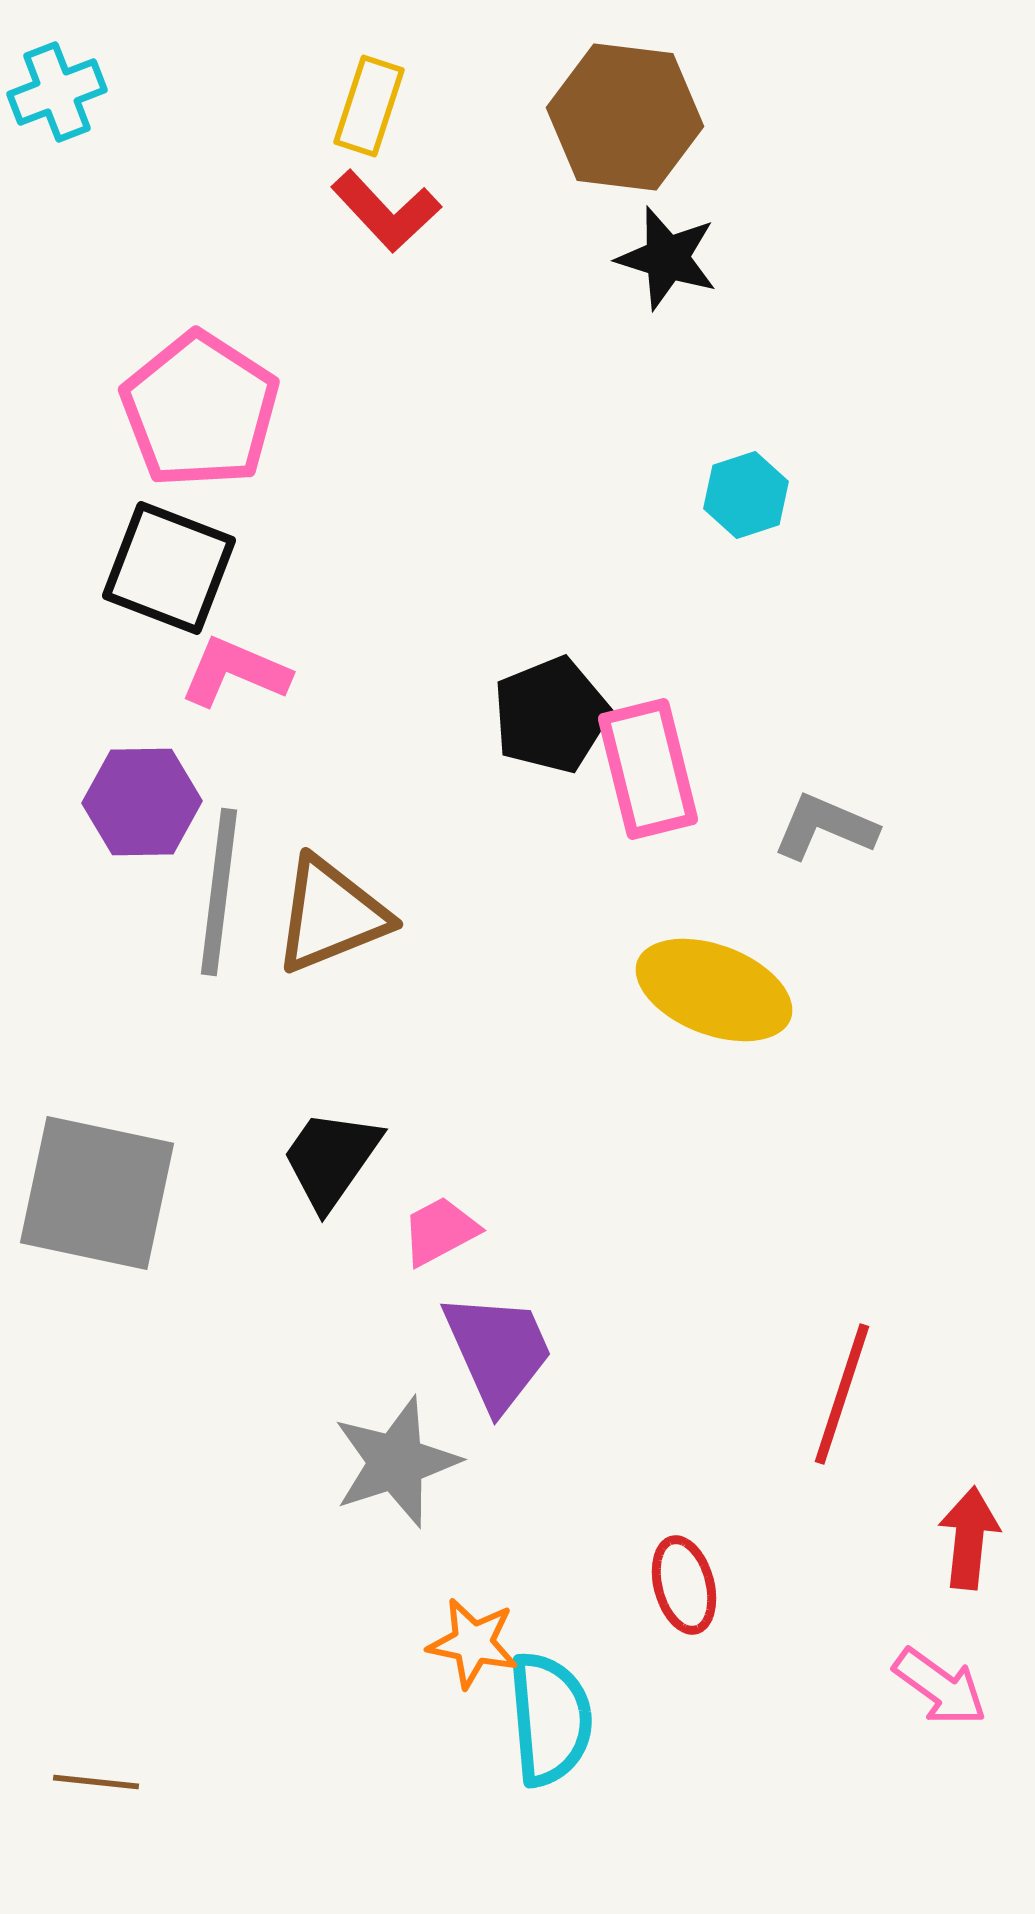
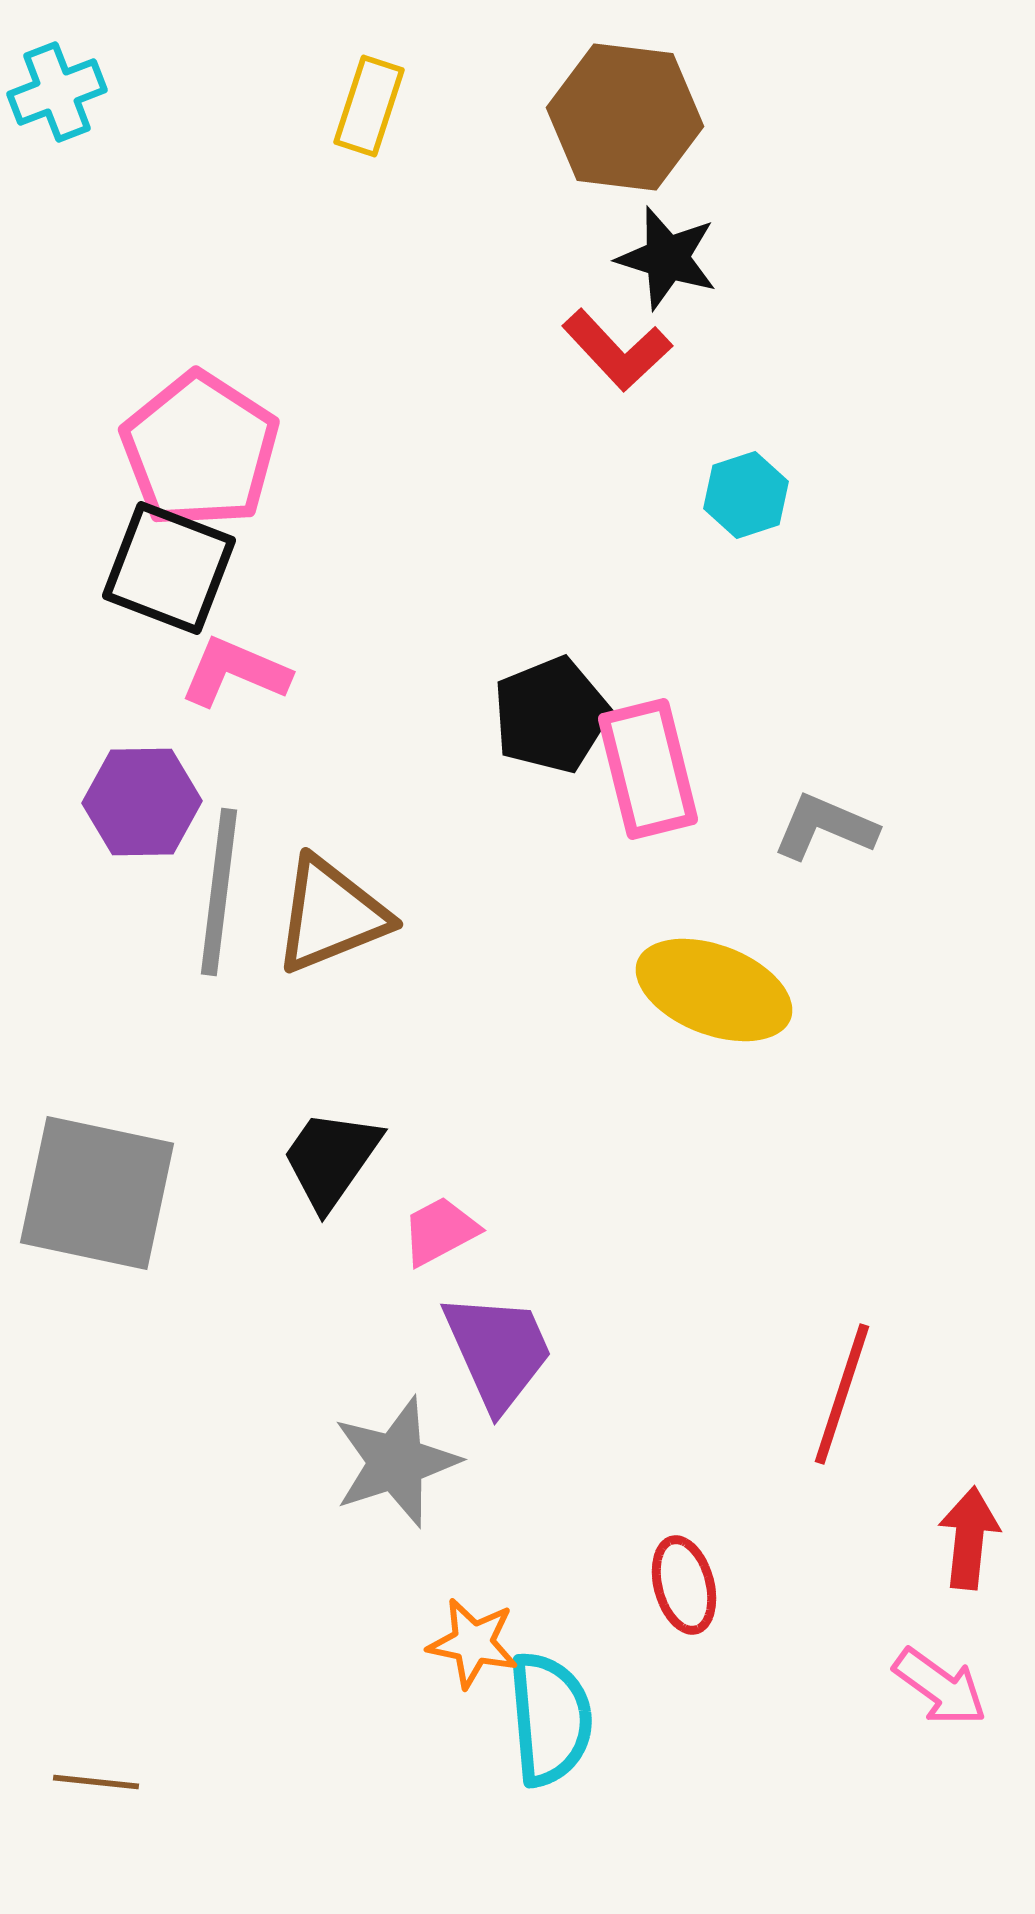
red L-shape: moved 231 px right, 139 px down
pink pentagon: moved 40 px down
